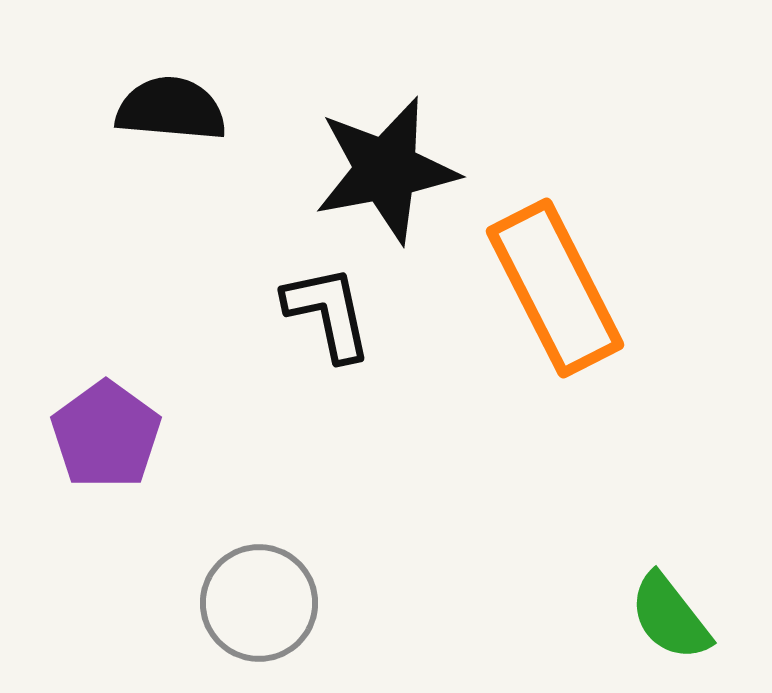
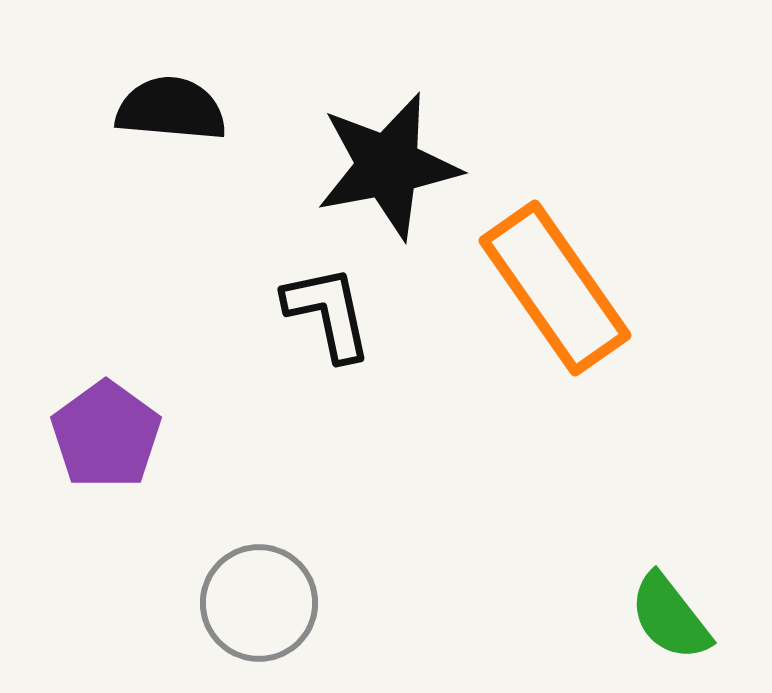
black star: moved 2 px right, 4 px up
orange rectangle: rotated 8 degrees counterclockwise
